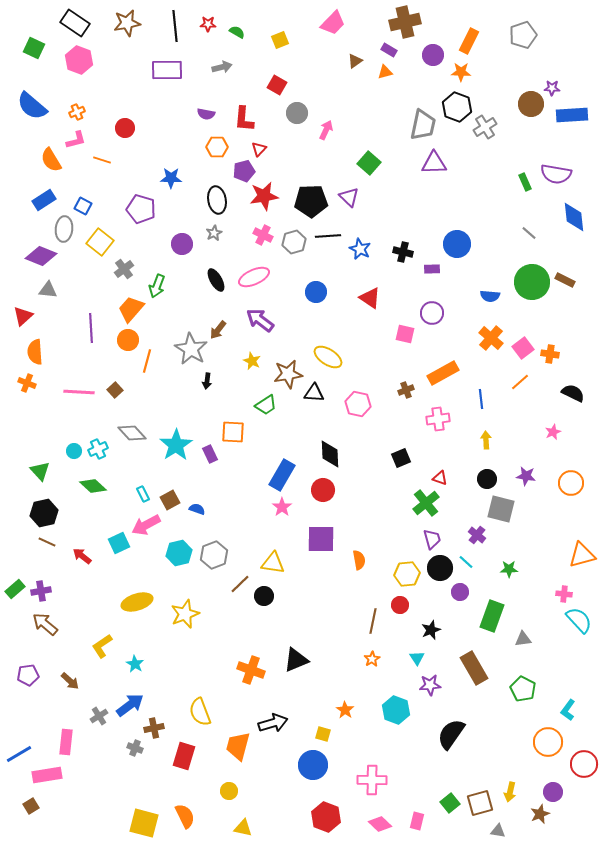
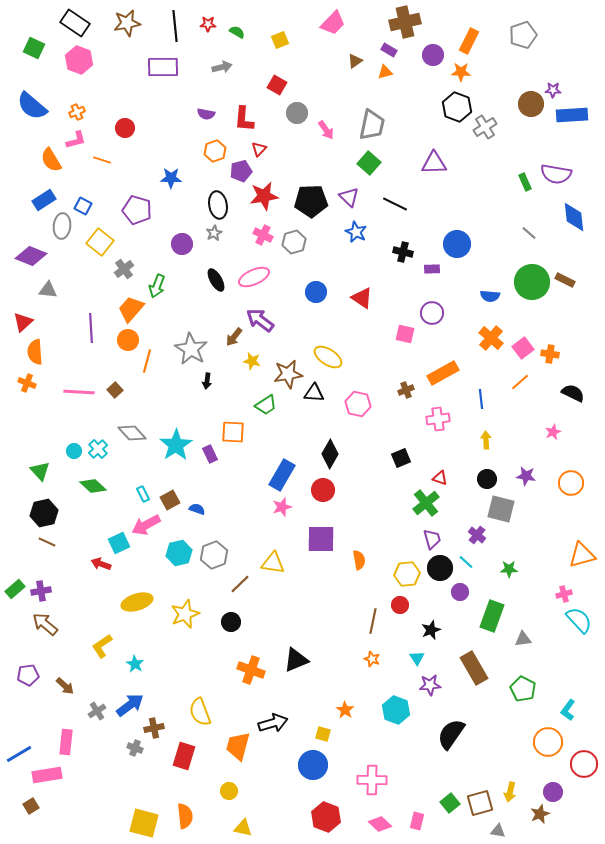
purple rectangle at (167, 70): moved 4 px left, 3 px up
purple star at (552, 88): moved 1 px right, 2 px down
gray trapezoid at (423, 125): moved 51 px left
pink arrow at (326, 130): rotated 120 degrees clockwise
orange hexagon at (217, 147): moved 2 px left, 4 px down; rotated 20 degrees counterclockwise
purple pentagon at (244, 171): moved 3 px left
black ellipse at (217, 200): moved 1 px right, 5 px down
purple pentagon at (141, 209): moved 4 px left, 1 px down
gray ellipse at (64, 229): moved 2 px left, 3 px up
black line at (328, 236): moved 67 px right, 32 px up; rotated 30 degrees clockwise
blue star at (360, 249): moved 4 px left, 17 px up
purple diamond at (41, 256): moved 10 px left
red triangle at (370, 298): moved 8 px left
red triangle at (23, 316): moved 6 px down
brown arrow at (218, 330): moved 16 px right, 7 px down
yellow star at (252, 361): rotated 12 degrees counterclockwise
cyan cross at (98, 449): rotated 18 degrees counterclockwise
black diamond at (330, 454): rotated 32 degrees clockwise
pink star at (282, 507): rotated 18 degrees clockwise
red arrow at (82, 556): moved 19 px right, 8 px down; rotated 18 degrees counterclockwise
pink cross at (564, 594): rotated 21 degrees counterclockwise
black circle at (264, 596): moved 33 px left, 26 px down
orange star at (372, 659): rotated 21 degrees counterclockwise
brown arrow at (70, 681): moved 5 px left, 5 px down
gray cross at (99, 716): moved 2 px left, 5 px up
orange semicircle at (185, 816): rotated 20 degrees clockwise
